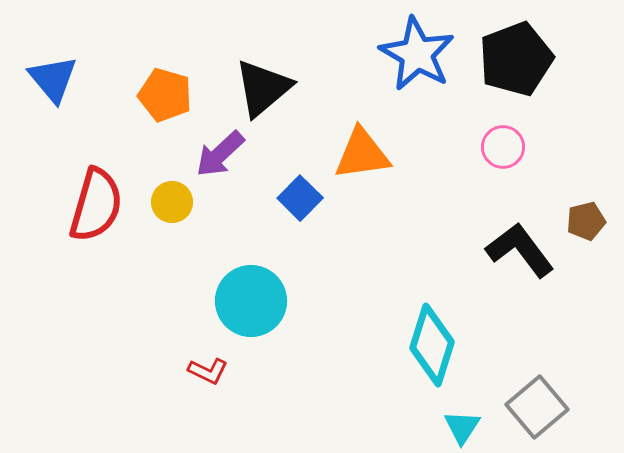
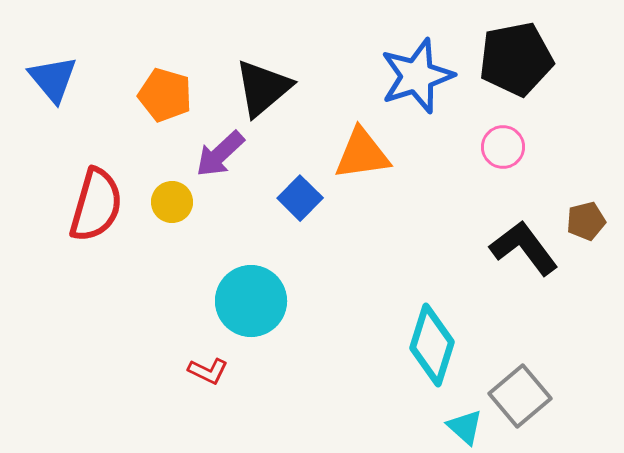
blue star: moved 22 px down; rotated 24 degrees clockwise
black pentagon: rotated 10 degrees clockwise
black L-shape: moved 4 px right, 2 px up
gray square: moved 17 px left, 11 px up
cyan triangle: moved 3 px right; rotated 21 degrees counterclockwise
